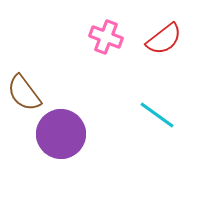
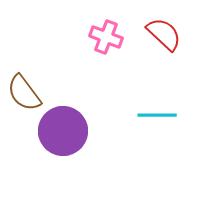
red semicircle: moved 5 px up; rotated 99 degrees counterclockwise
cyan line: rotated 36 degrees counterclockwise
purple circle: moved 2 px right, 3 px up
